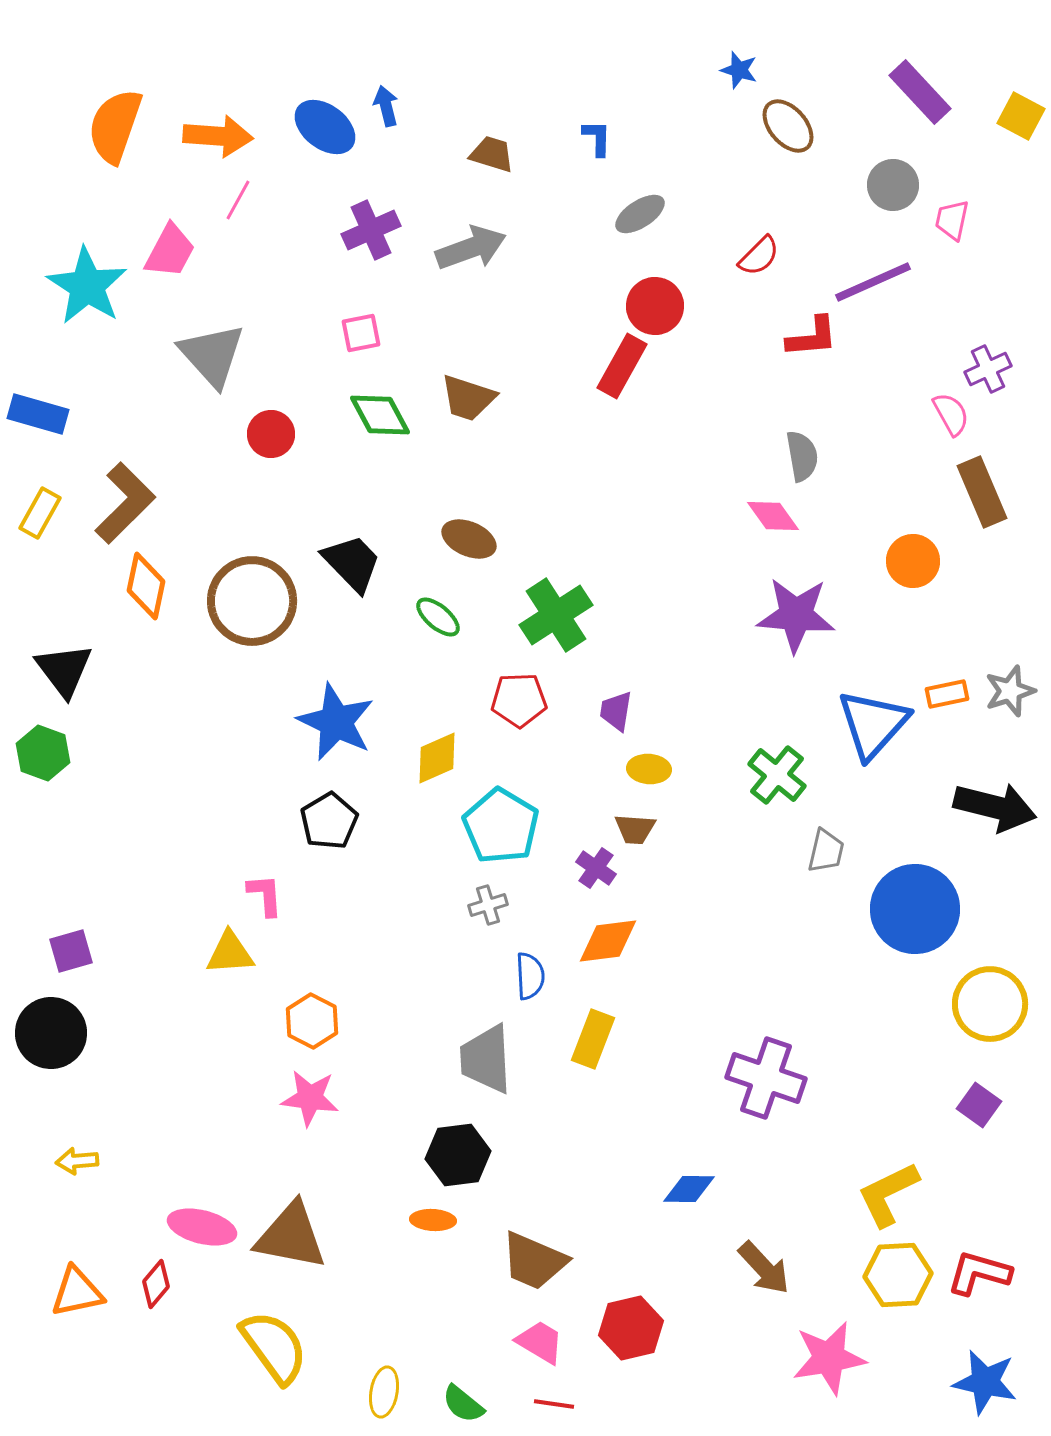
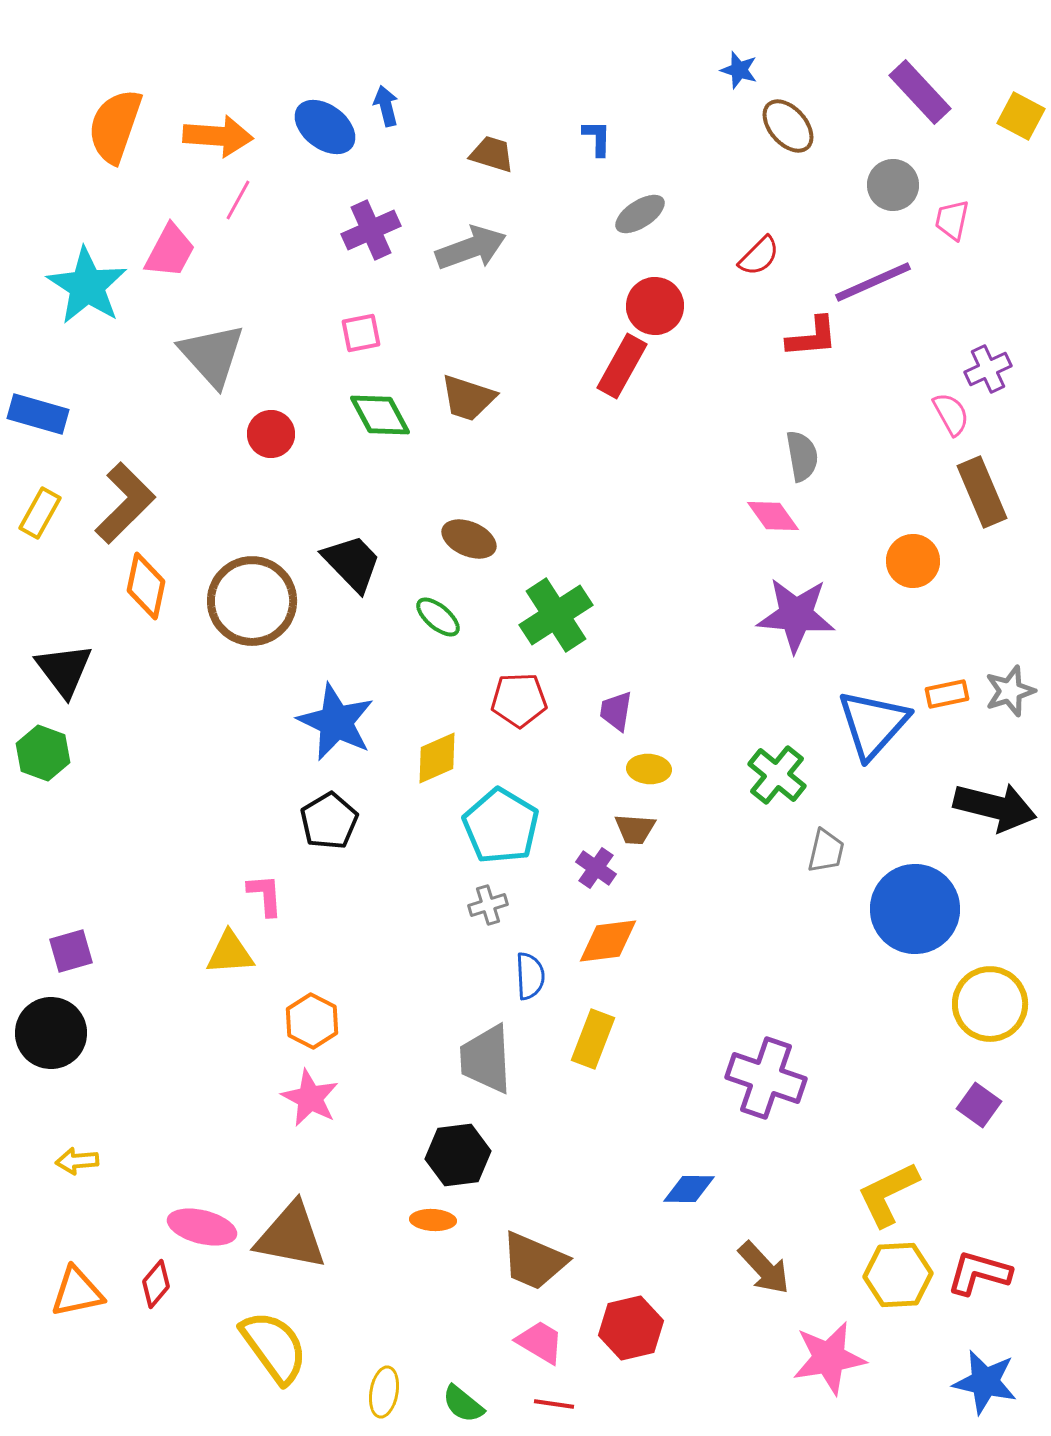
pink star at (310, 1098): rotated 20 degrees clockwise
